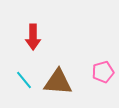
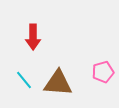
brown triangle: moved 1 px down
